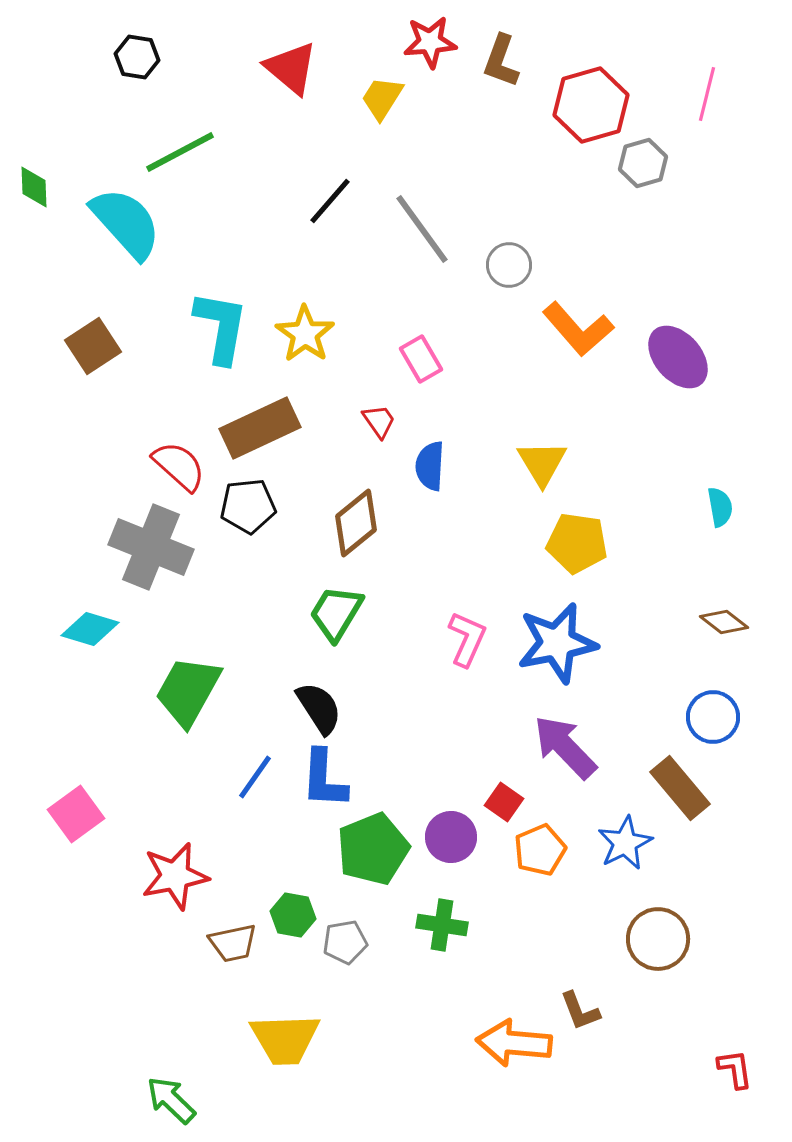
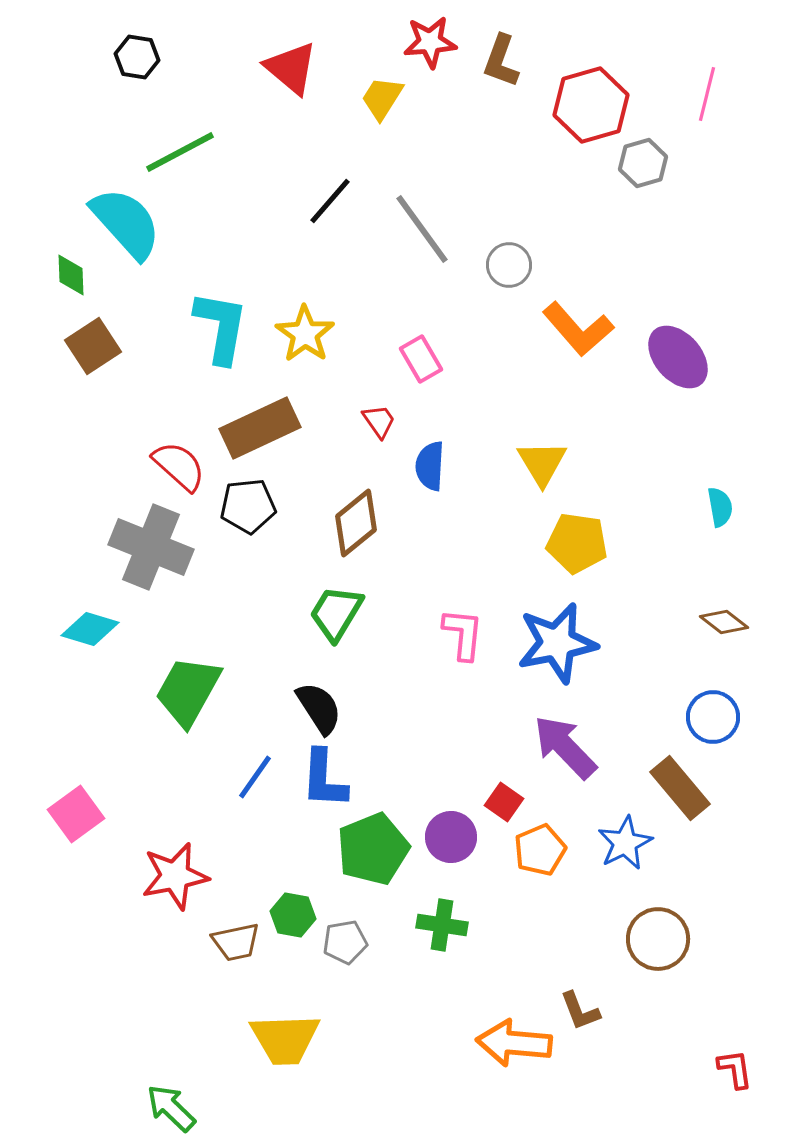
green diamond at (34, 187): moved 37 px right, 88 px down
pink L-shape at (467, 639): moved 4 px left, 5 px up; rotated 18 degrees counterclockwise
brown trapezoid at (233, 943): moved 3 px right, 1 px up
green arrow at (171, 1100): moved 8 px down
